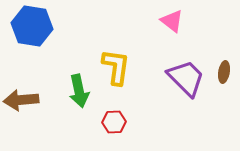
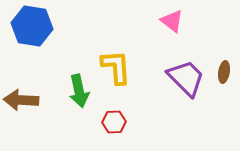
yellow L-shape: rotated 12 degrees counterclockwise
brown arrow: rotated 8 degrees clockwise
